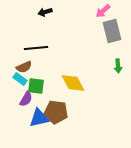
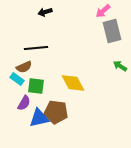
green arrow: moved 2 px right; rotated 128 degrees clockwise
cyan rectangle: moved 3 px left
purple semicircle: moved 2 px left, 4 px down
